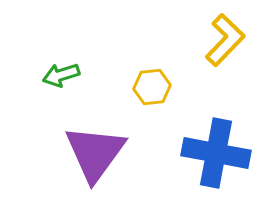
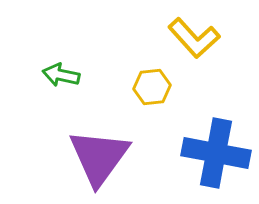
yellow L-shape: moved 31 px left, 2 px up; rotated 94 degrees clockwise
green arrow: rotated 30 degrees clockwise
purple triangle: moved 4 px right, 4 px down
